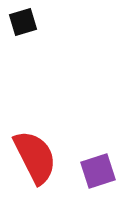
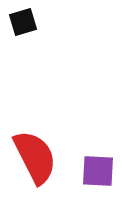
purple square: rotated 21 degrees clockwise
